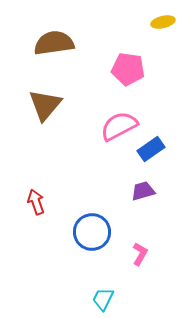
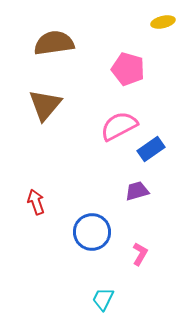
pink pentagon: rotated 8 degrees clockwise
purple trapezoid: moved 6 px left
